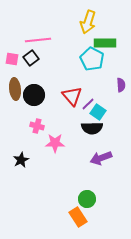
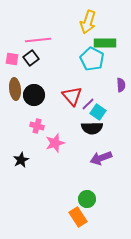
pink star: rotated 18 degrees counterclockwise
